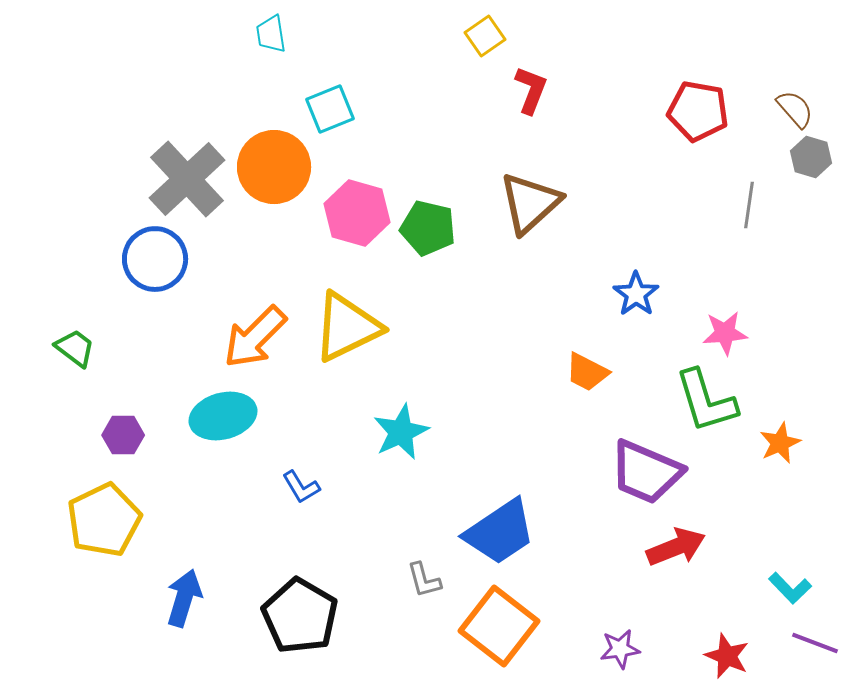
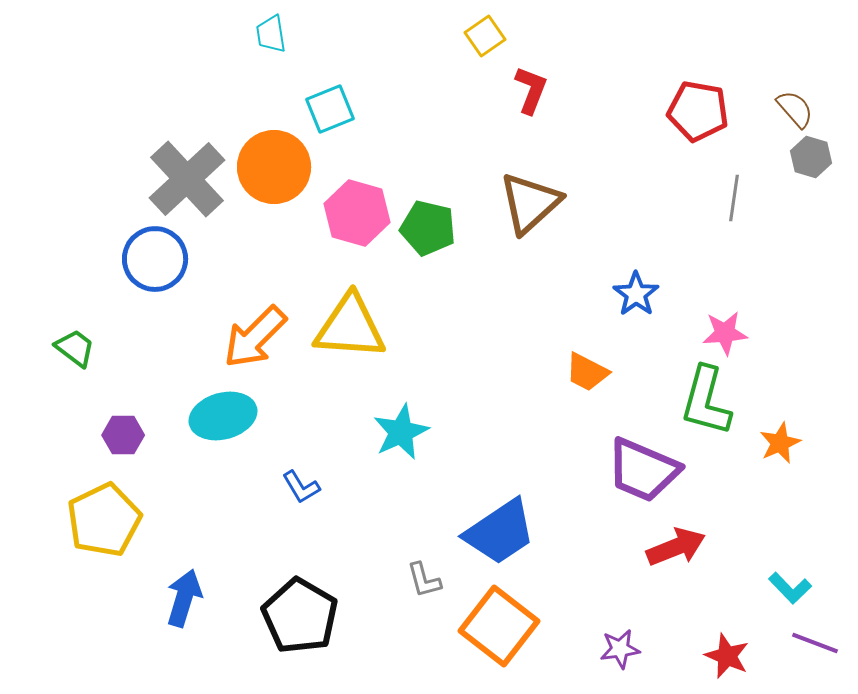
gray line: moved 15 px left, 7 px up
yellow triangle: moved 3 px right; rotated 30 degrees clockwise
green L-shape: rotated 32 degrees clockwise
purple trapezoid: moved 3 px left, 2 px up
